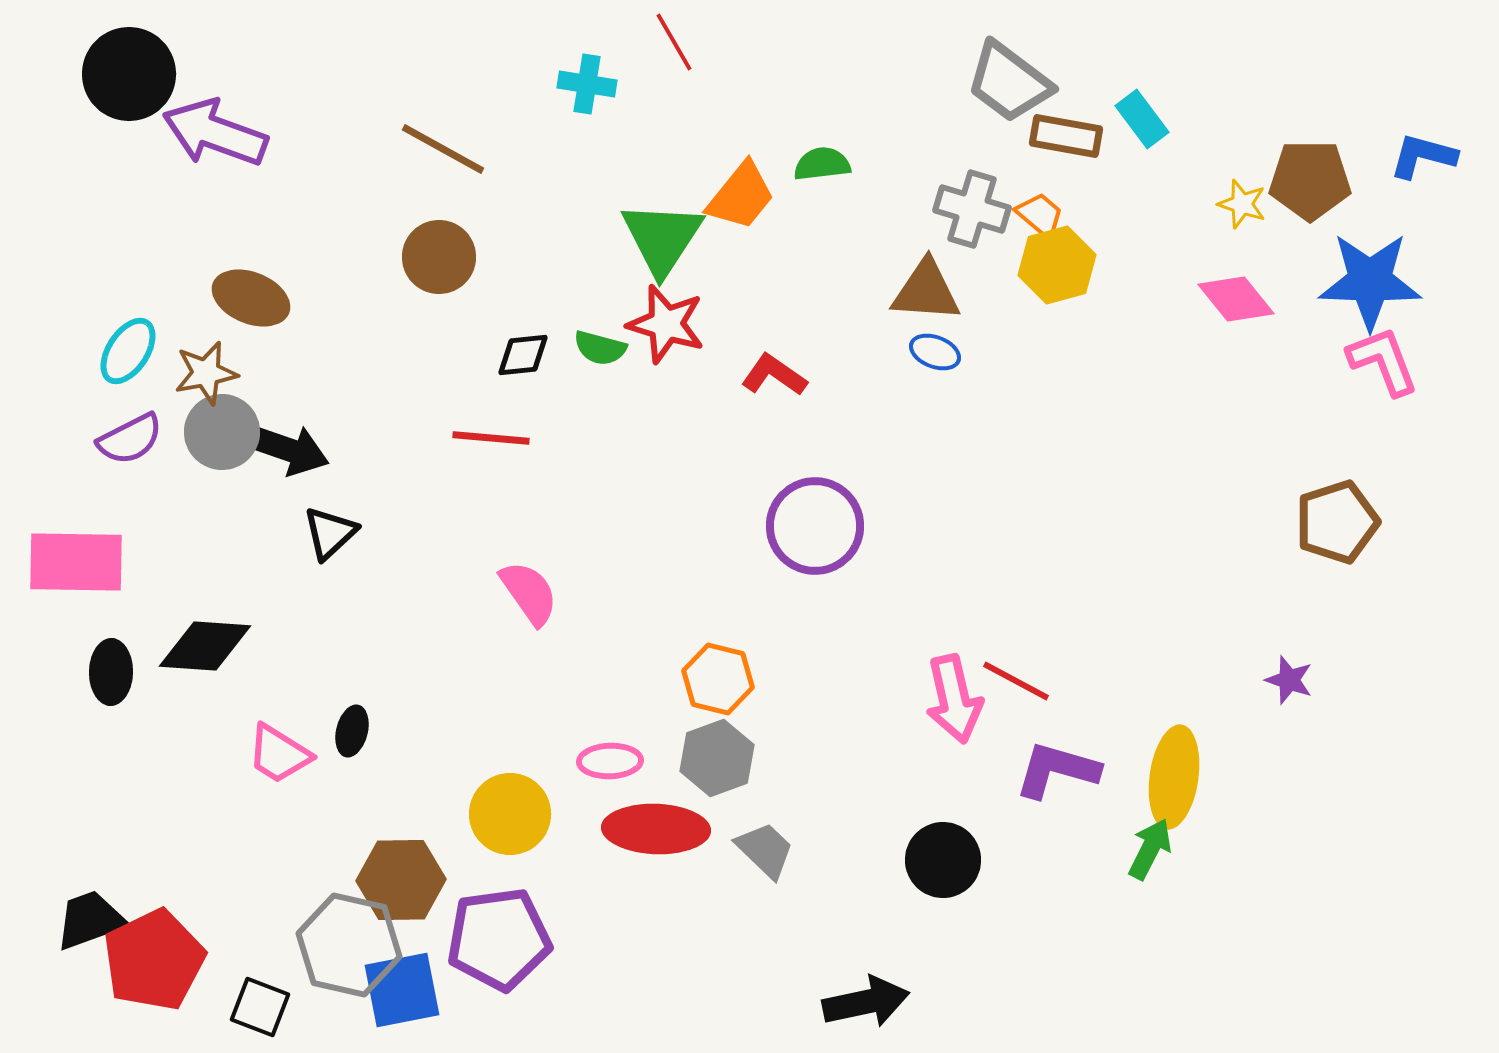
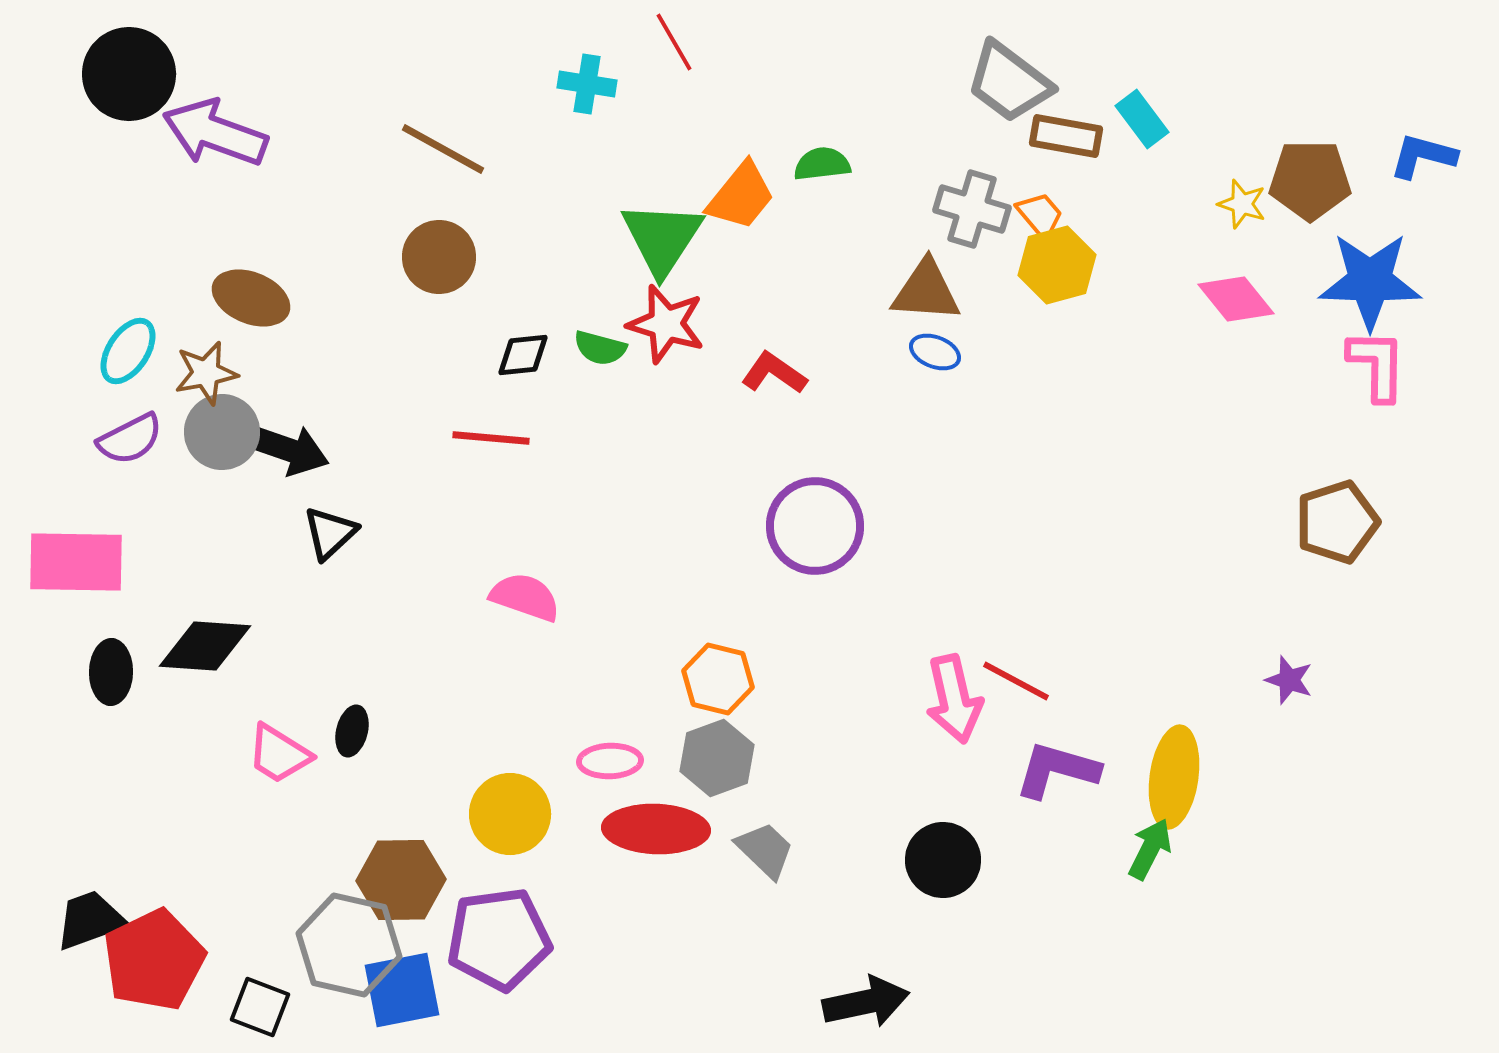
orange trapezoid at (1040, 215): rotated 10 degrees clockwise
pink L-shape at (1383, 361): moved 6 px left, 4 px down; rotated 22 degrees clockwise
red L-shape at (774, 375): moved 2 px up
pink semicircle at (529, 593): moved 4 px left, 4 px down; rotated 36 degrees counterclockwise
